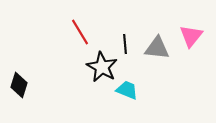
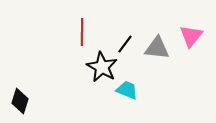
red line: moved 2 px right; rotated 32 degrees clockwise
black line: rotated 42 degrees clockwise
black diamond: moved 1 px right, 16 px down
